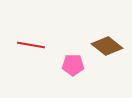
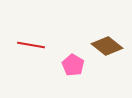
pink pentagon: rotated 30 degrees clockwise
